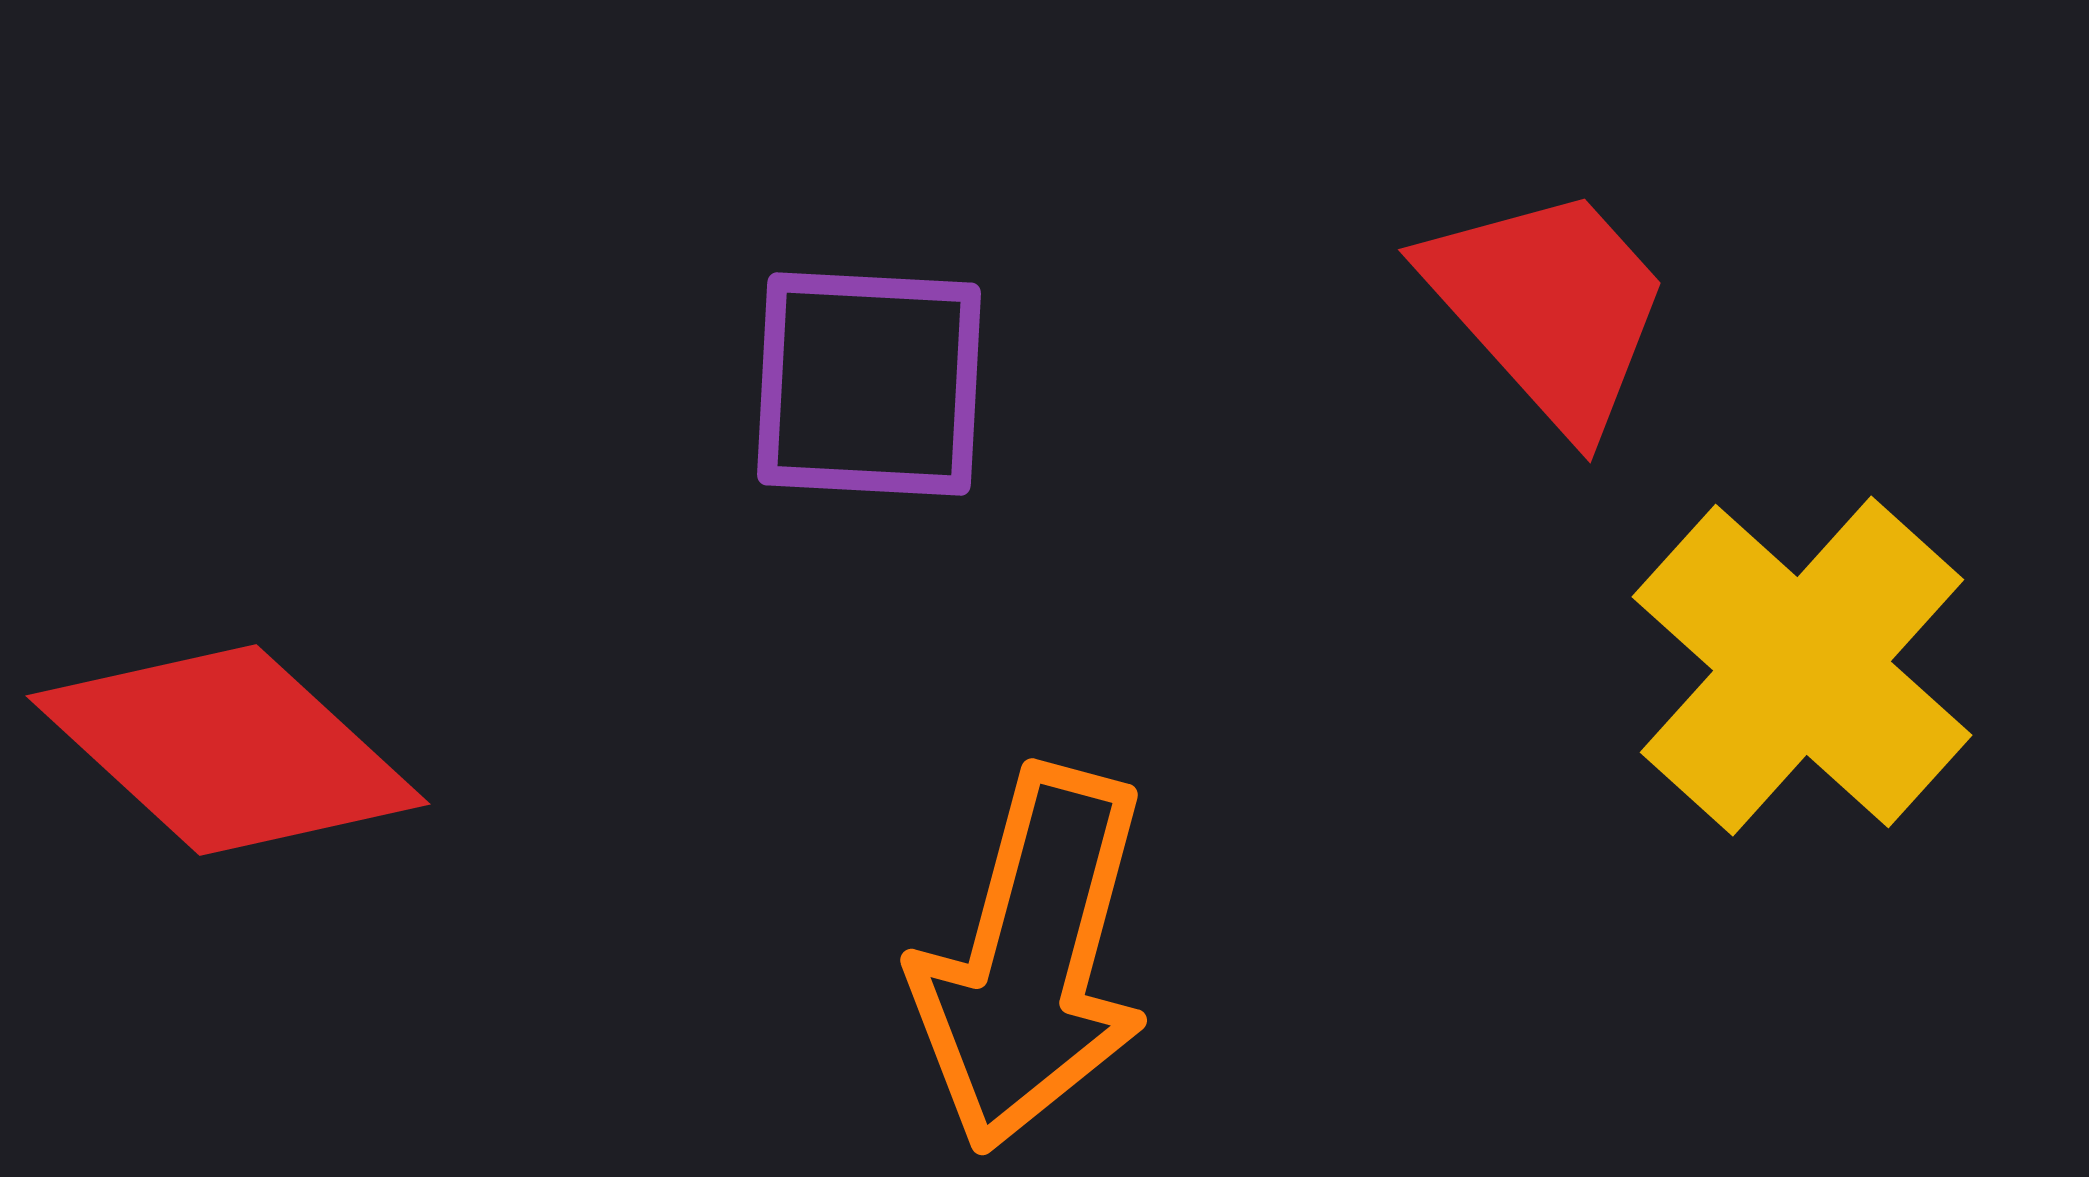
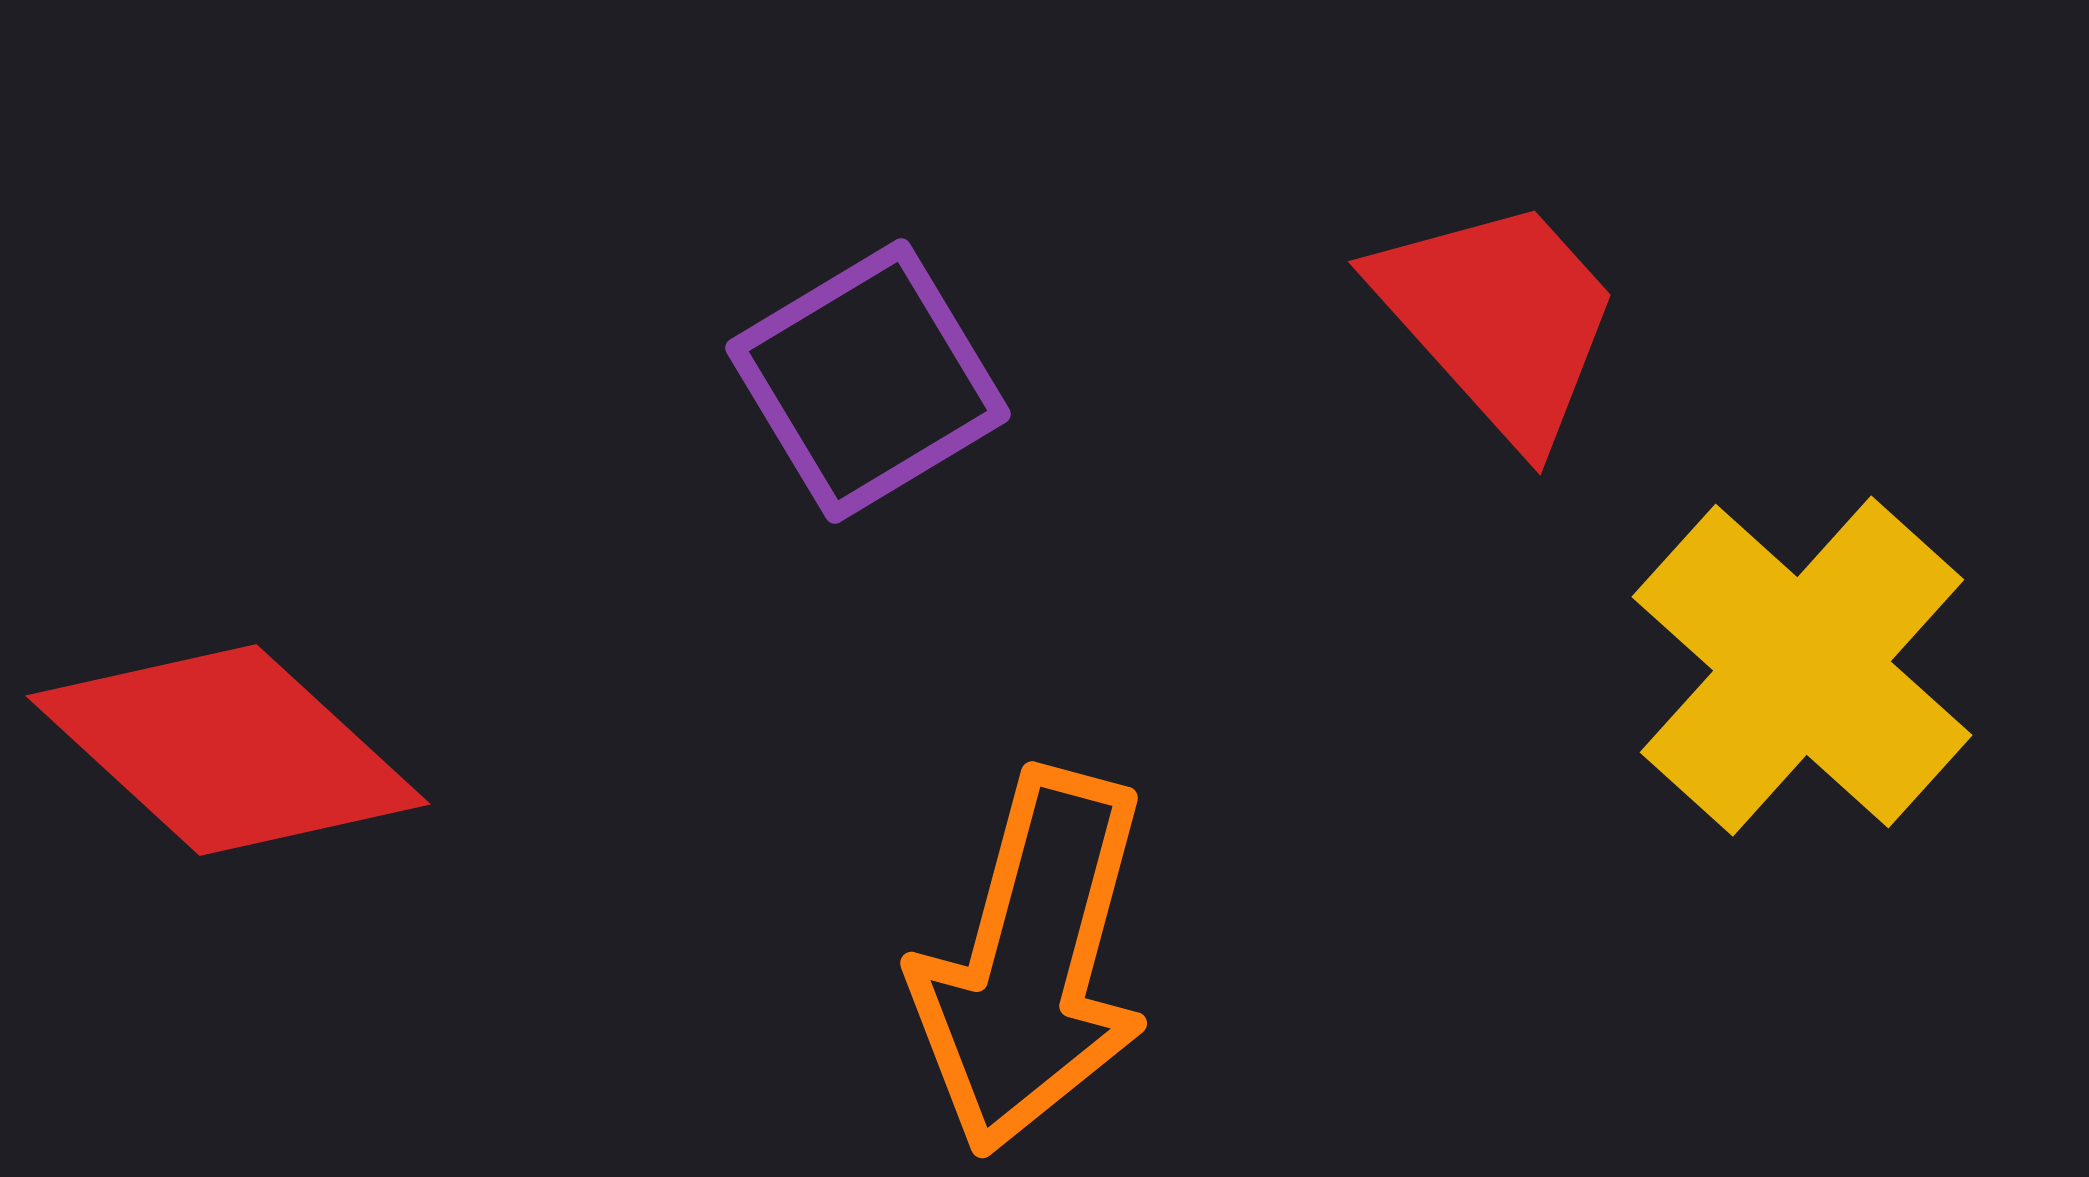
red trapezoid: moved 50 px left, 12 px down
purple square: moved 1 px left, 3 px up; rotated 34 degrees counterclockwise
orange arrow: moved 3 px down
